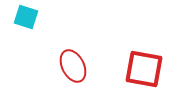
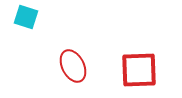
red square: moved 5 px left, 1 px down; rotated 12 degrees counterclockwise
